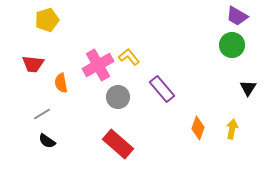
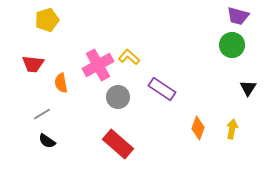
purple trapezoid: moved 1 px right; rotated 15 degrees counterclockwise
yellow L-shape: rotated 10 degrees counterclockwise
purple rectangle: rotated 16 degrees counterclockwise
